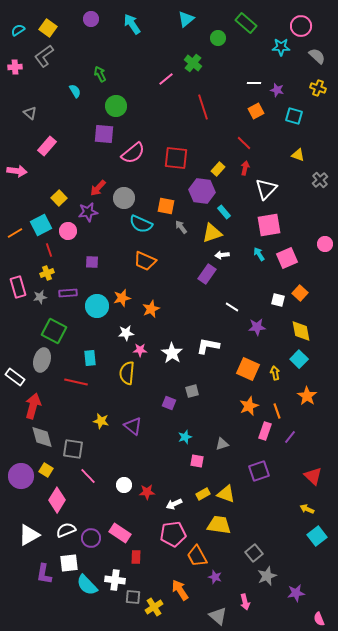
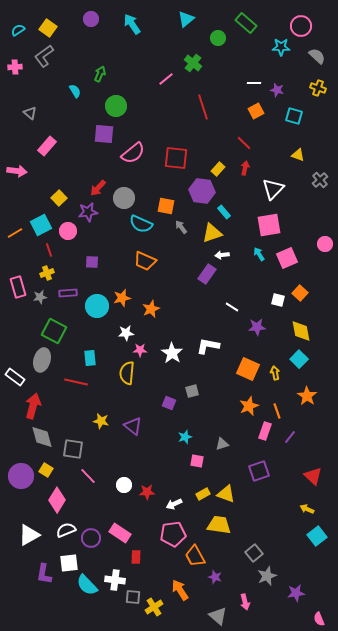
green arrow at (100, 74): rotated 49 degrees clockwise
white triangle at (266, 189): moved 7 px right
orange trapezoid at (197, 556): moved 2 px left
